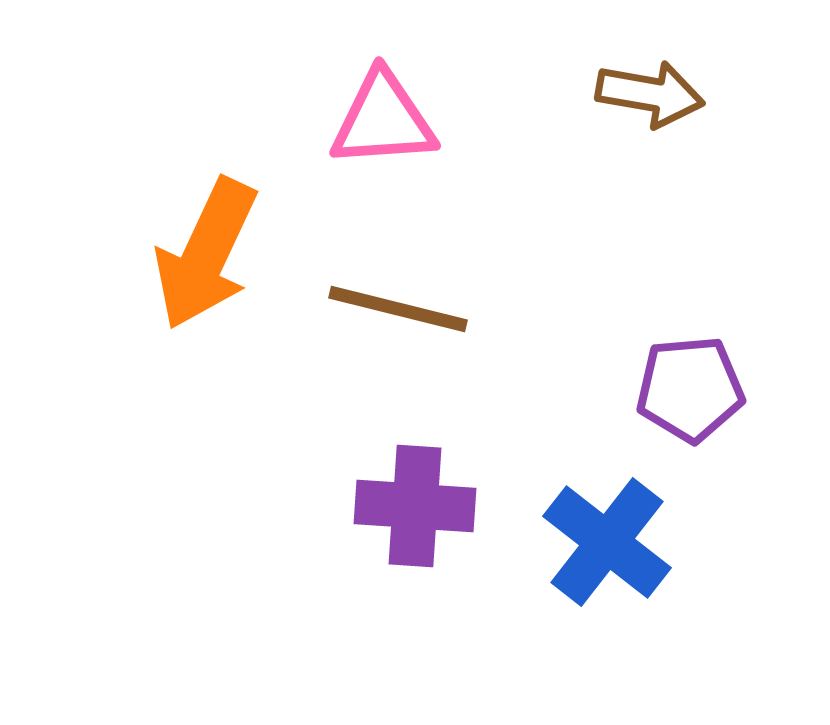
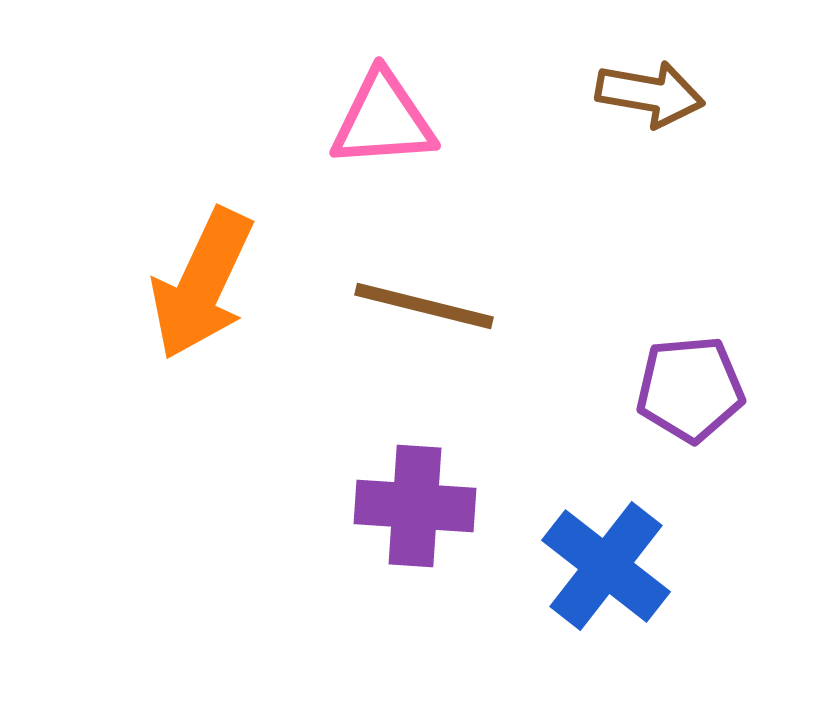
orange arrow: moved 4 px left, 30 px down
brown line: moved 26 px right, 3 px up
blue cross: moved 1 px left, 24 px down
